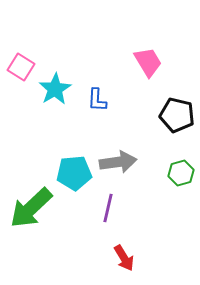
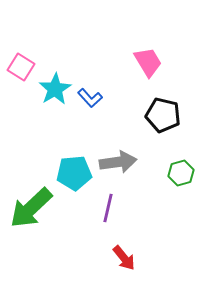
blue L-shape: moved 7 px left, 2 px up; rotated 45 degrees counterclockwise
black pentagon: moved 14 px left
red arrow: rotated 8 degrees counterclockwise
